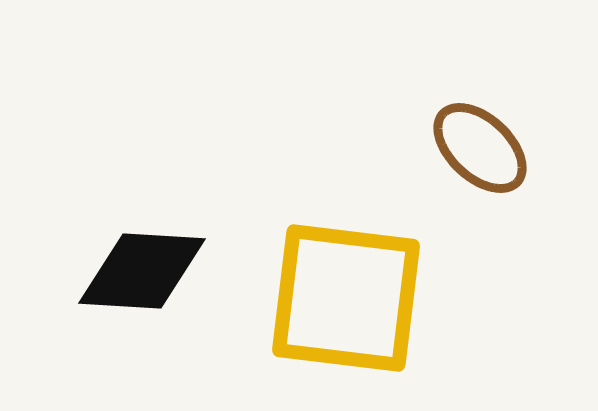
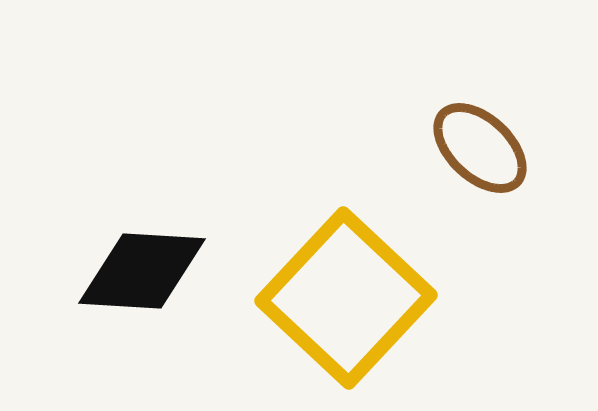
yellow square: rotated 36 degrees clockwise
